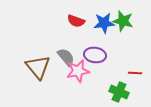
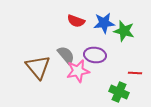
green star: moved 1 px right, 10 px down
gray semicircle: moved 2 px up
